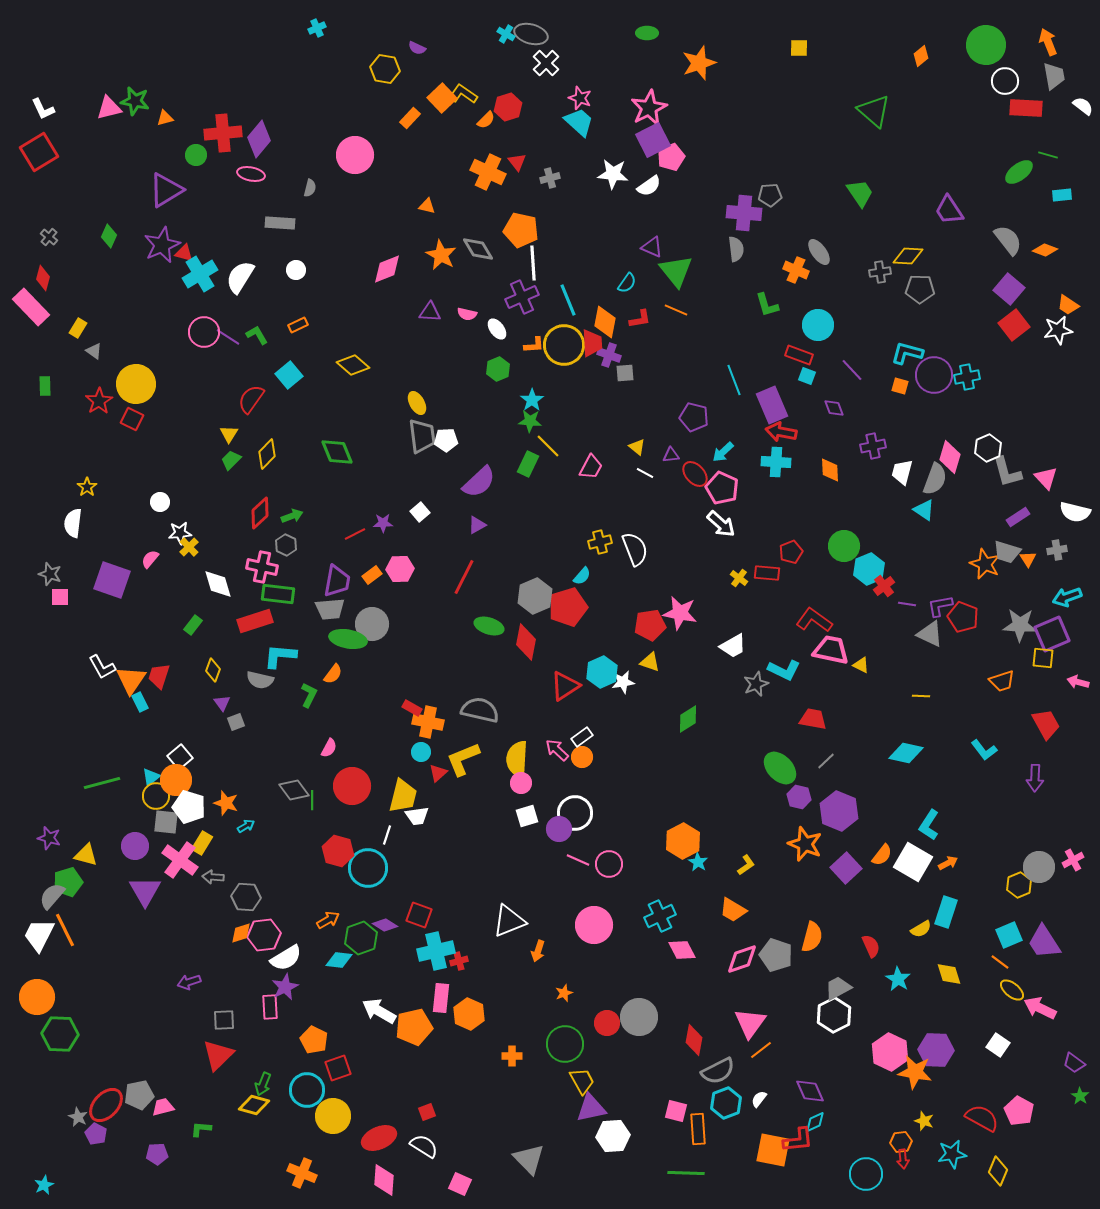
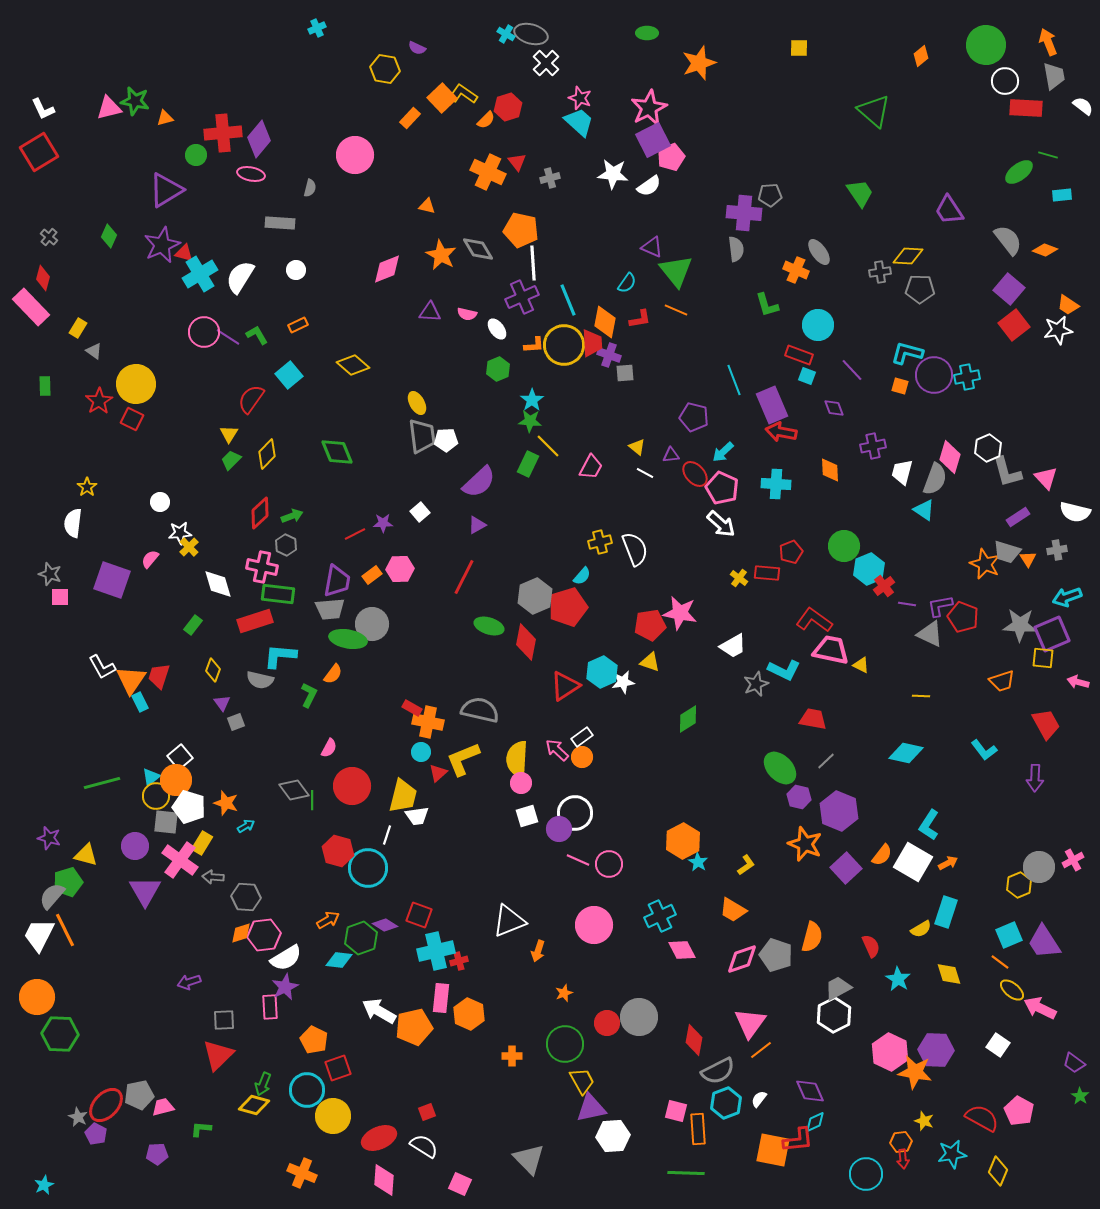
cyan cross at (776, 462): moved 22 px down
